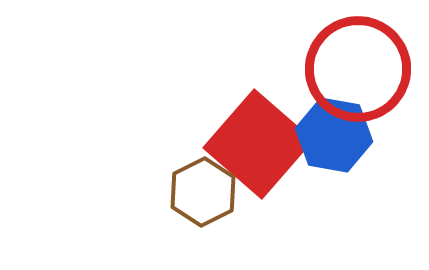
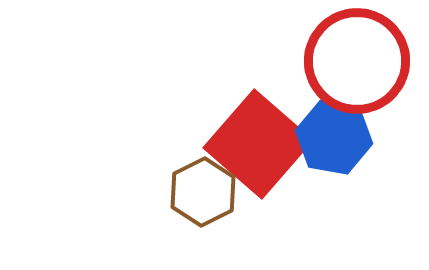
red circle: moved 1 px left, 8 px up
blue hexagon: moved 2 px down
